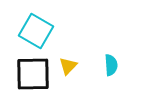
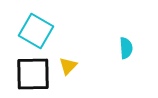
cyan semicircle: moved 15 px right, 17 px up
